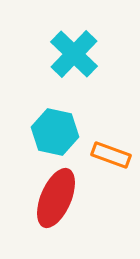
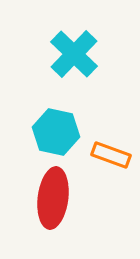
cyan hexagon: moved 1 px right
red ellipse: moved 3 px left; rotated 16 degrees counterclockwise
